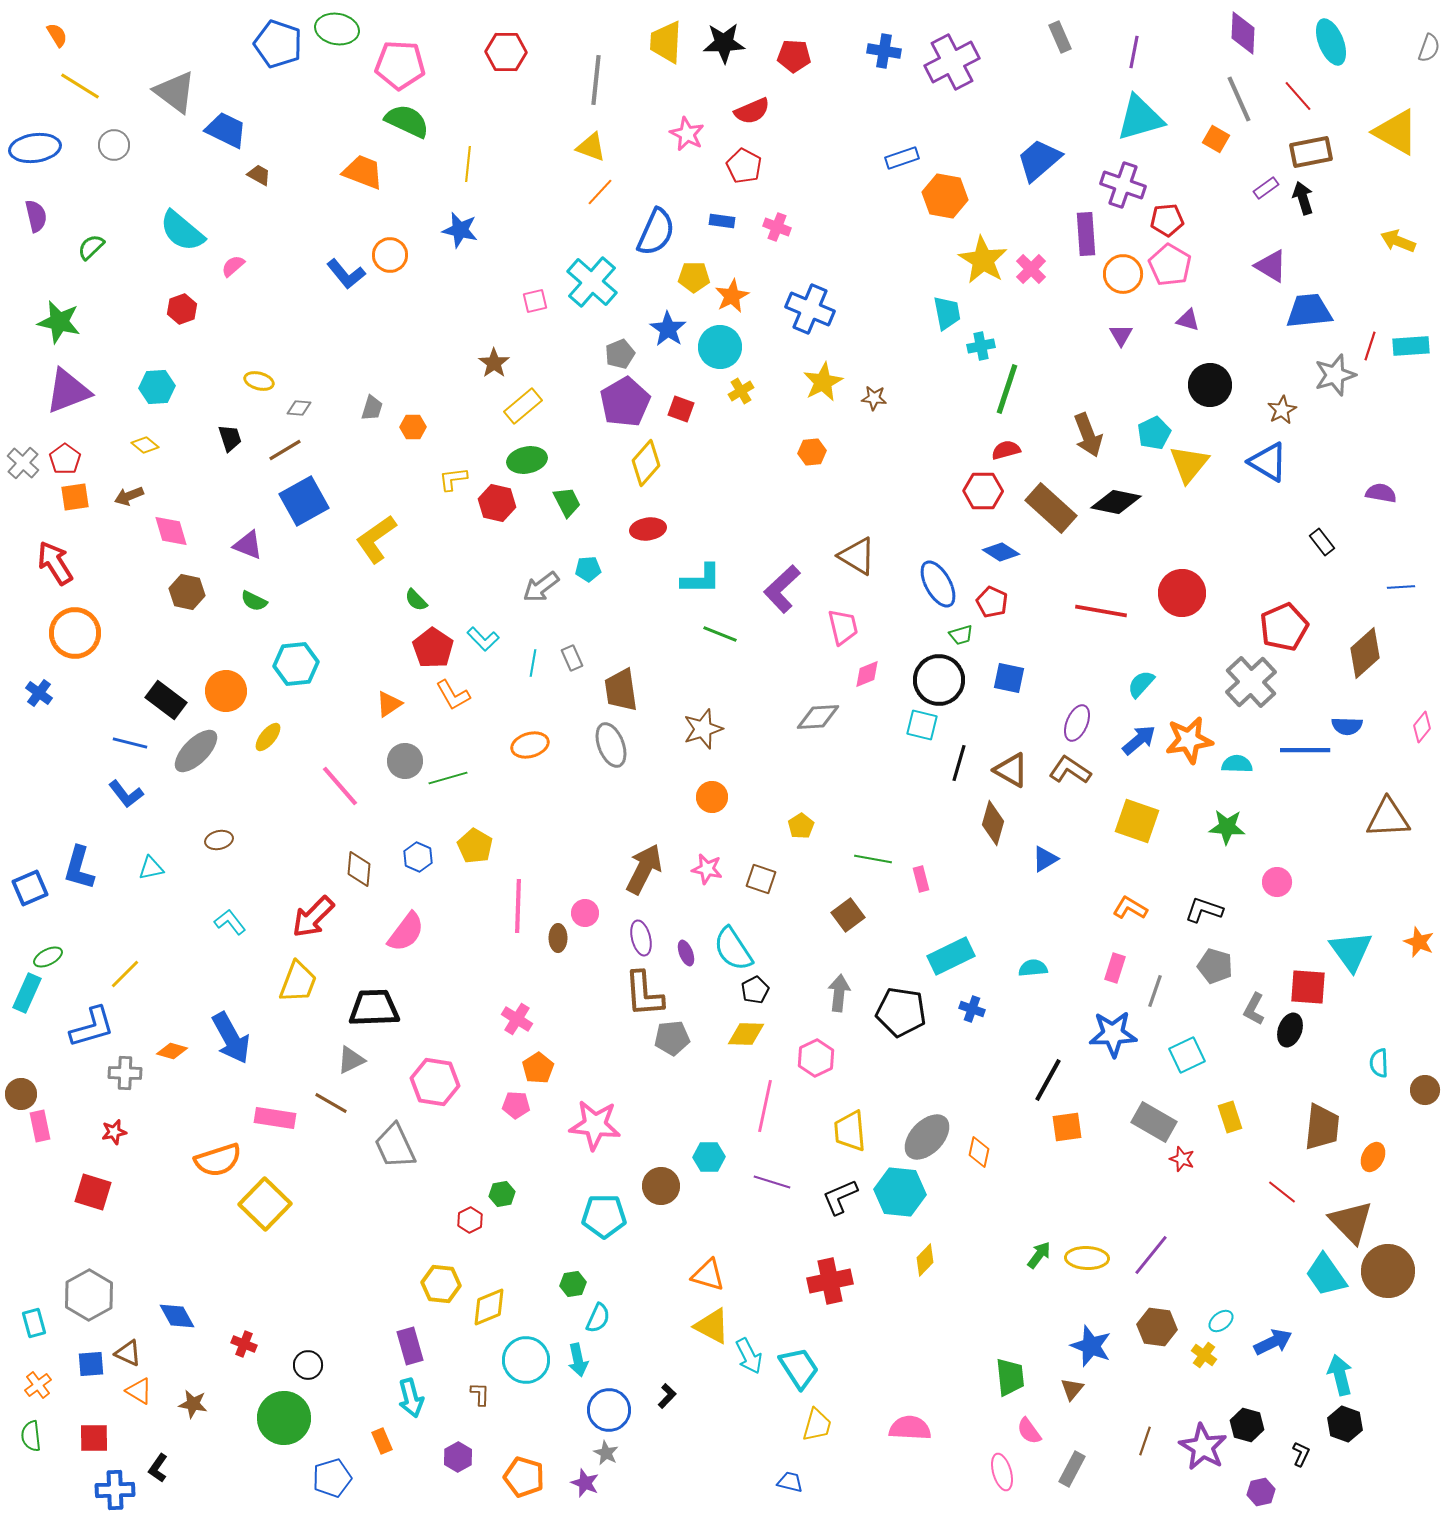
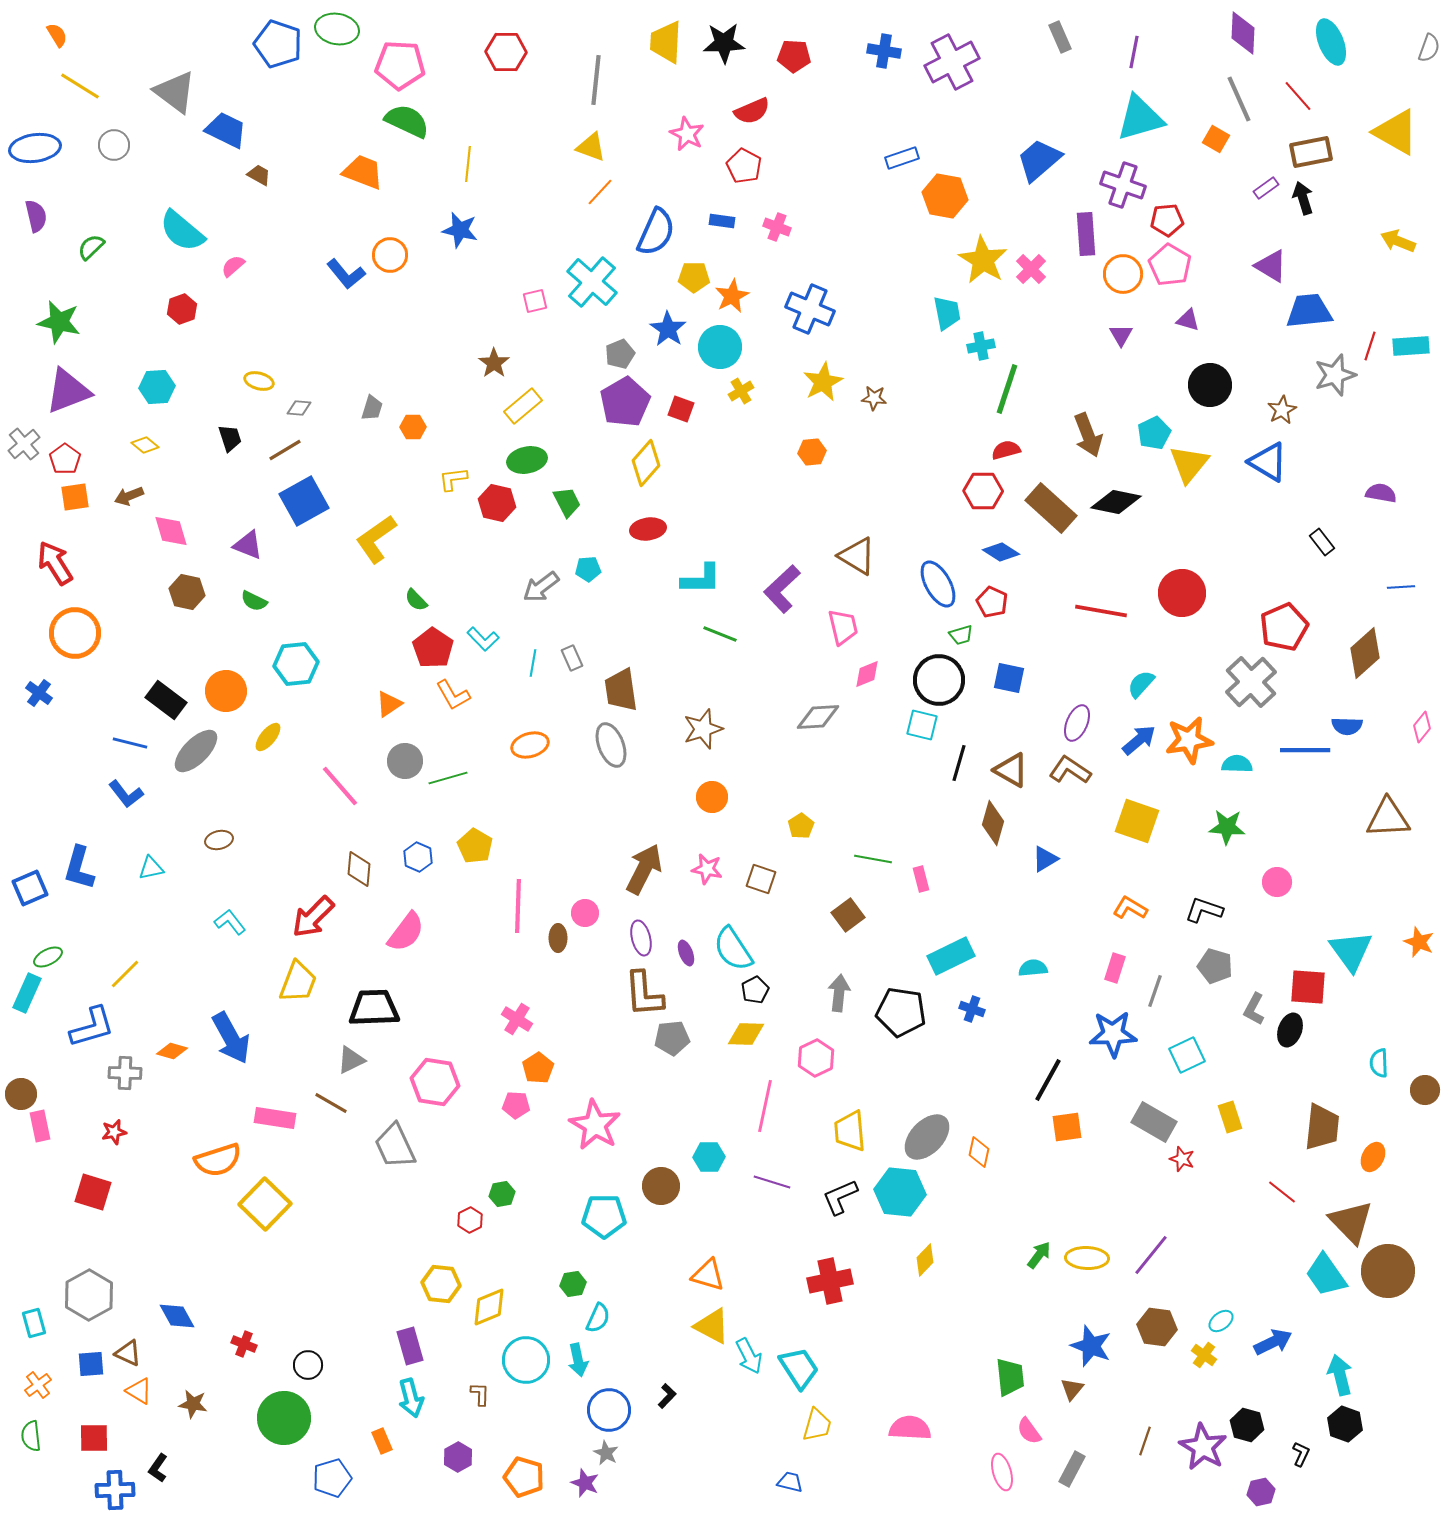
gray cross at (23, 463): moved 1 px right, 19 px up; rotated 8 degrees clockwise
pink star at (595, 1125): rotated 24 degrees clockwise
